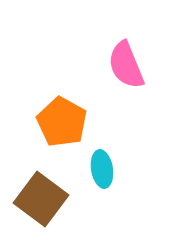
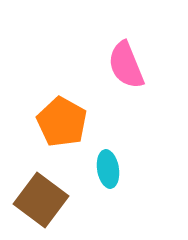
cyan ellipse: moved 6 px right
brown square: moved 1 px down
